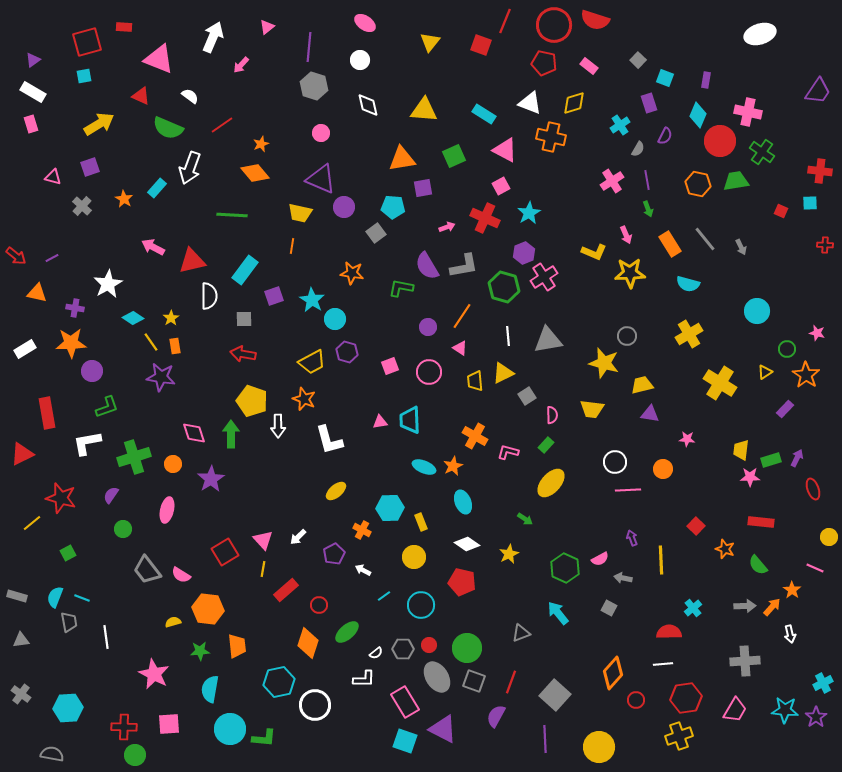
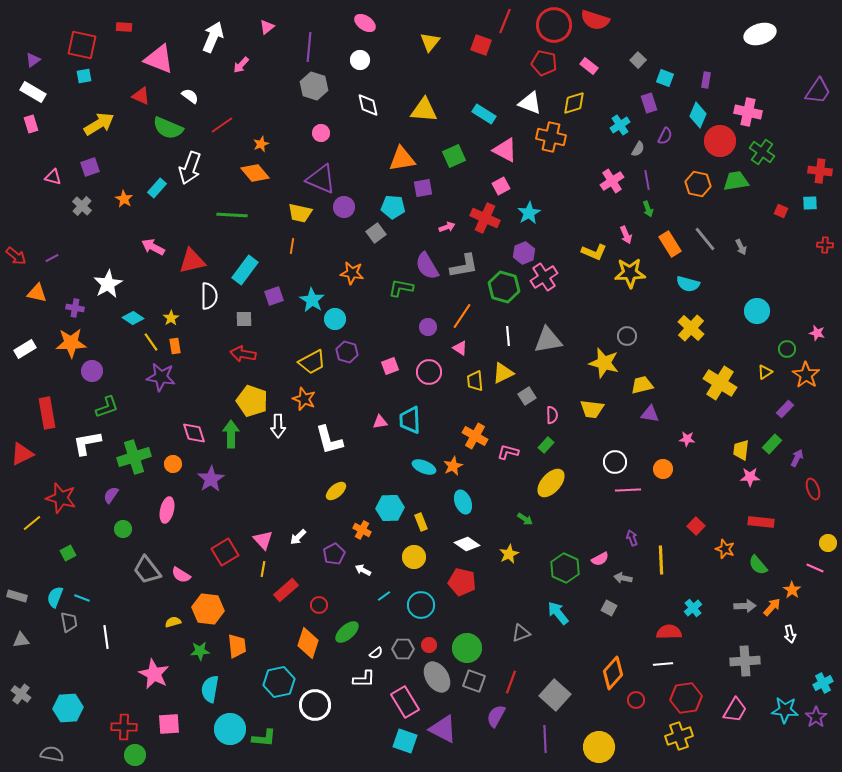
red square at (87, 42): moved 5 px left, 3 px down; rotated 28 degrees clockwise
yellow cross at (689, 334): moved 2 px right, 6 px up; rotated 16 degrees counterclockwise
green rectangle at (771, 460): moved 1 px right, 16 px up; rotated 30 degrees counterclockwise
yellow circle at (829, 537): moved 1 px left, 6 px down
